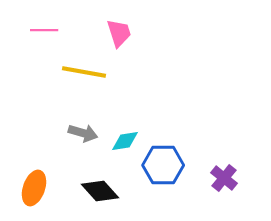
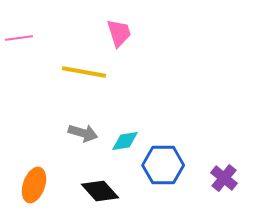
pink line: moved 25 px left, 8 px down; rotated 8 degrees counterclockwise
orange ellipse: moved 3 px up
